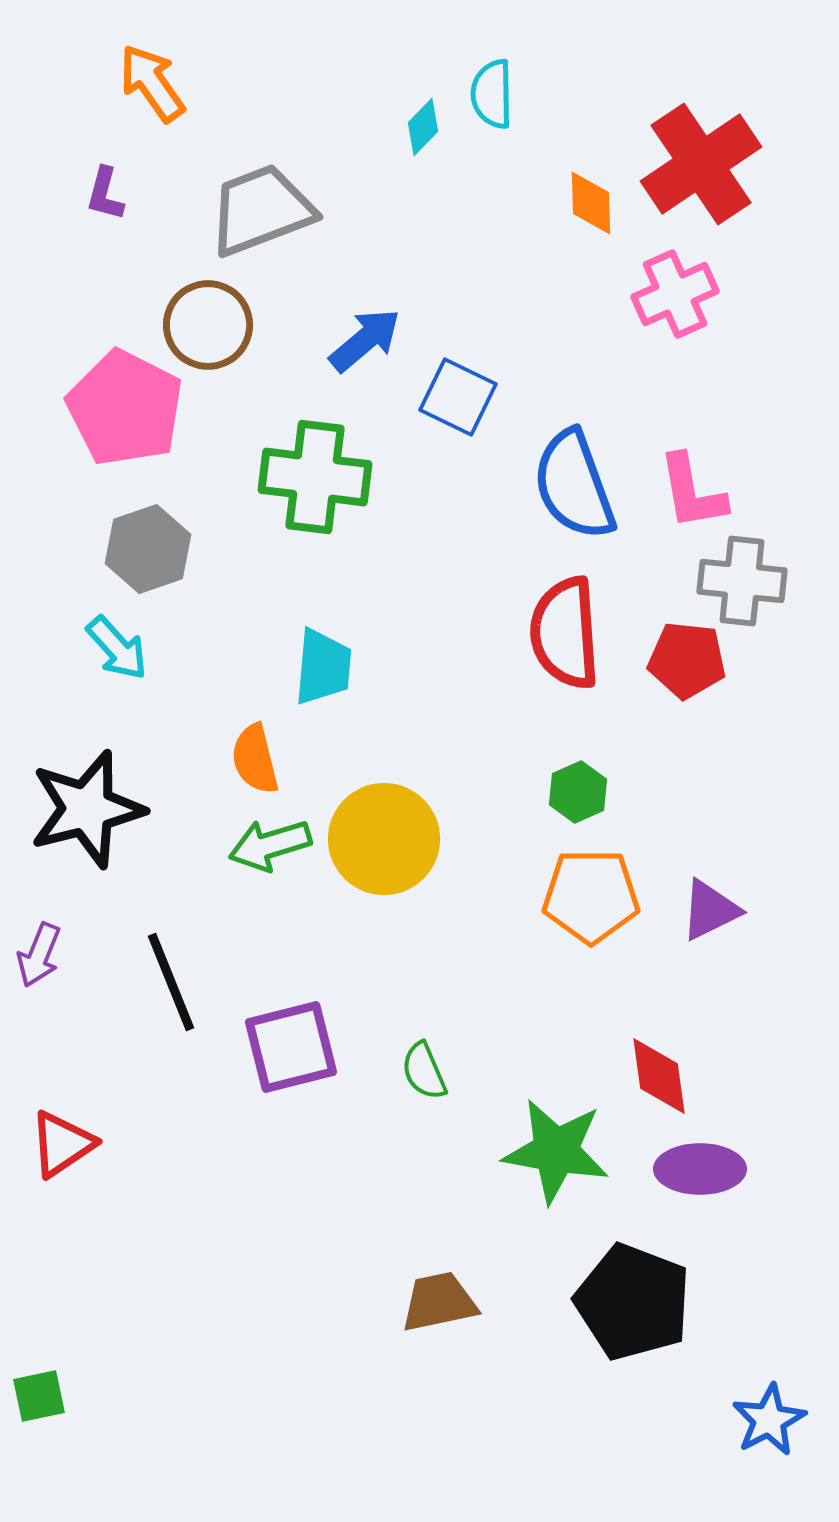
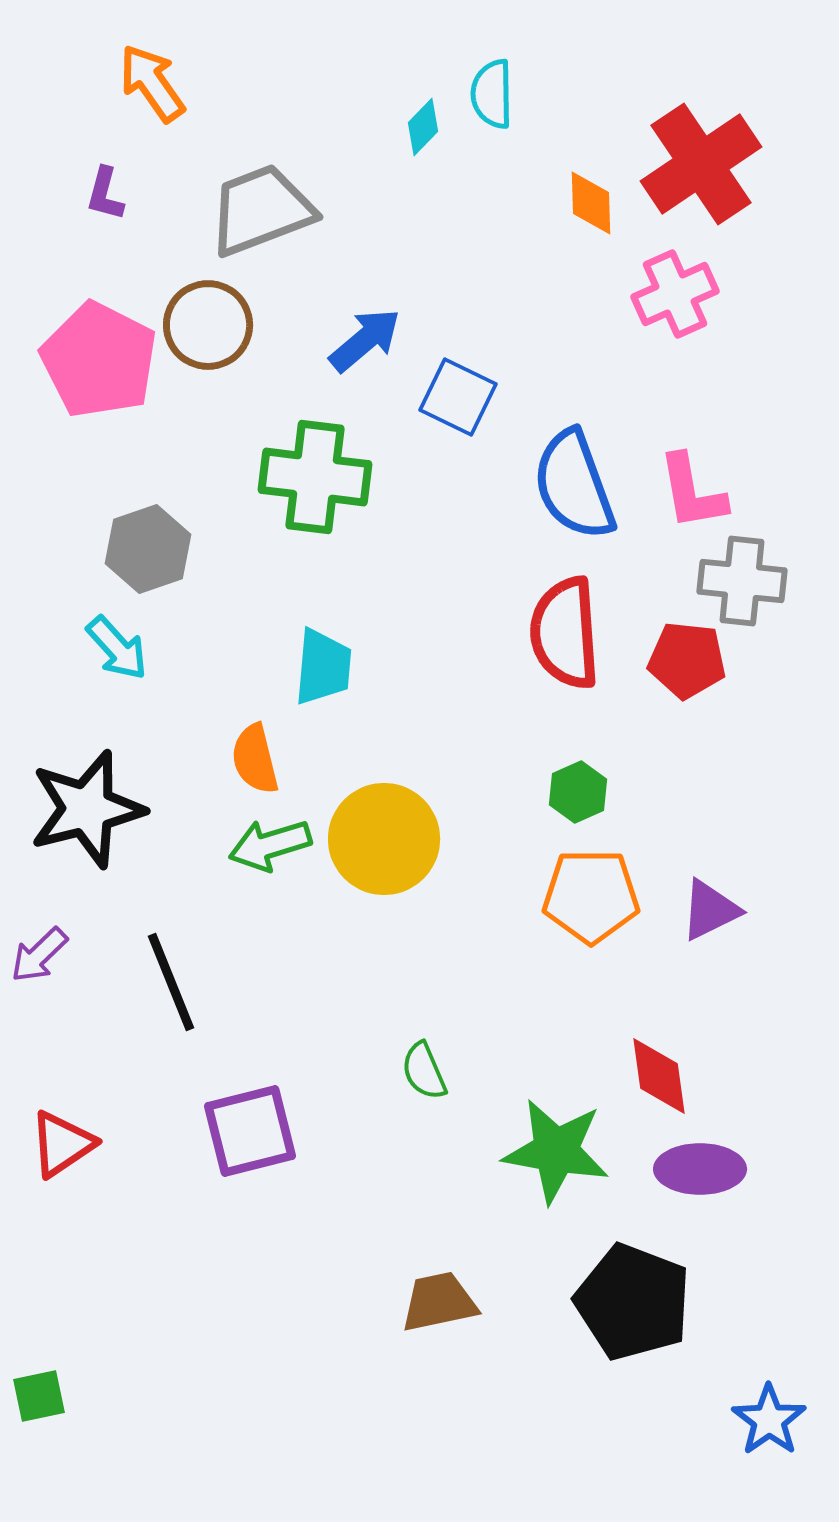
pink pentagon: moved 26 px left, 48 px up
purple arrow: rotated 24 degrees clockwise
purple square: moved 41 px left, 84 px down
blue star: rotated 8 degrees counterclockwise
